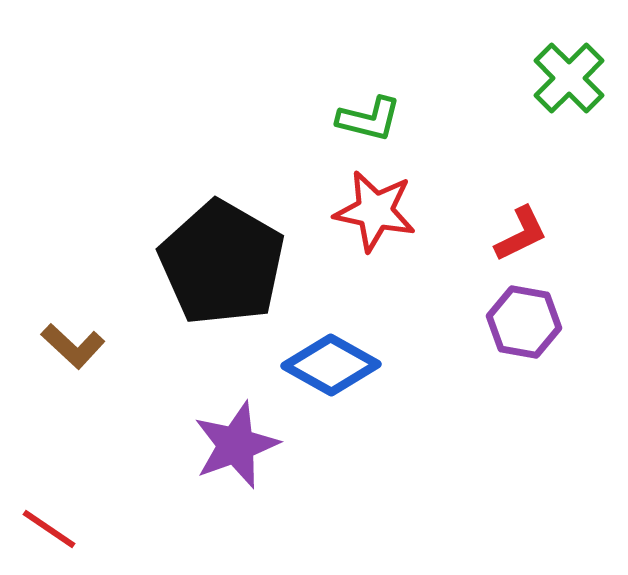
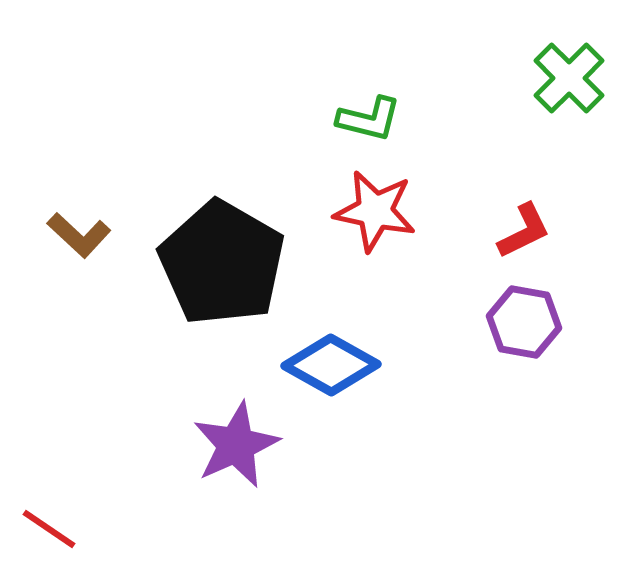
red L-shape: moved 3 px right, 3 px up
brown L-shape: moved 6 px right, 111 px up
purple star: rotated 4 degrees counterclockwise
